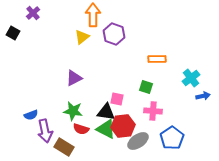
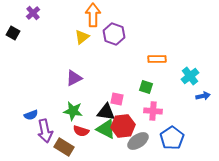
cyan cross: moved 1 px left, 2 px up
red semicircle: moved 2 px down
